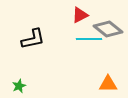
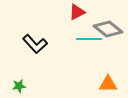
red triangle: moved 3 px left, 3 px up
black L-shape: moved 2 px right, 5 px down; rotated 60 degrees clockwise
green star: rotated 16 degrees clockwise
